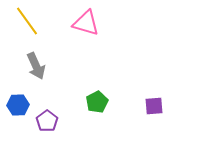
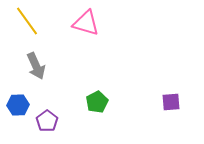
purple square: moved 17 px right, 4 px up
